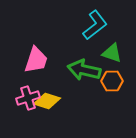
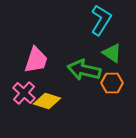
cyan L-shape: moved 6 px right, 5 px up; rotated 20 degrees counterclockwise
green triangle: rotated 15 degrees clockwise
orange hexagon: moved 2 px down
pink cross: moved 4 px left, 5 px up; rotated 30 degrees counterclockwise
